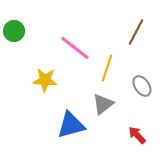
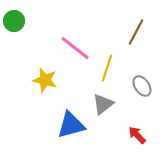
green circle: moved 10 px up
yellow star: rotated 10 degrees clockwise
